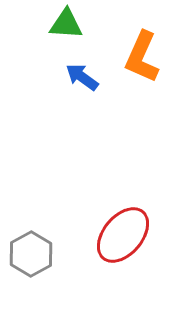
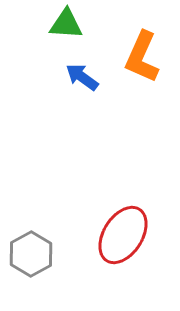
red ellipse: rotated 8 degrees counterclockwise
